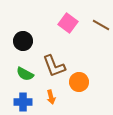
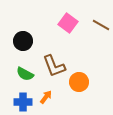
orange arrow: moved 5 px left; rotated 128 degrees counterclockwise
